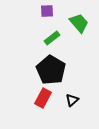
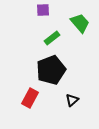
purple square: moved 4 px left, 1 px up
green trapezoid: moved 1 px right
black pentagon: rotated 20 degrees clockwise
red rectangle: moved 13 px left
